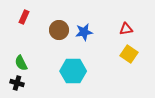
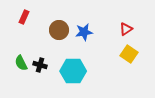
red triangle: rotated 24 degrees counterclockwise
black cross: moved 23 px right, 18 px up
